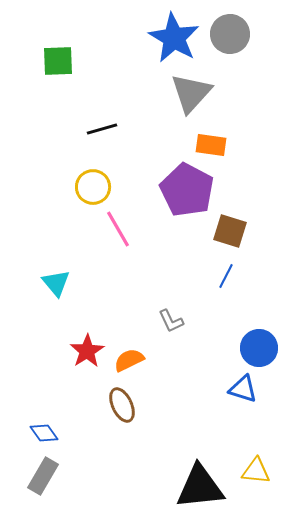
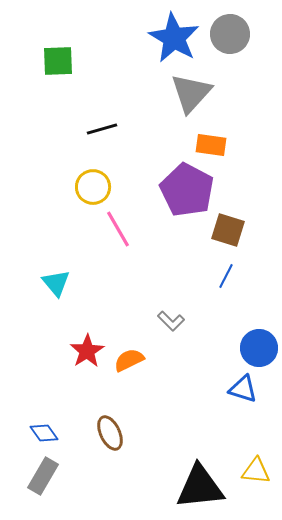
brown square: moved 2 px left, 1 px up
gray L-shape: rotated 20 degrees counterclockwise
brown ellipse: moved 12 px left, 28 px down
